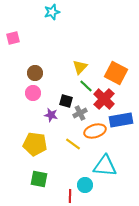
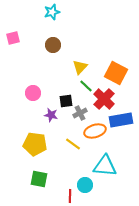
brown circle: moved 18 px right, 28 px up
black square: rotated 24 degrees counterclockwise
